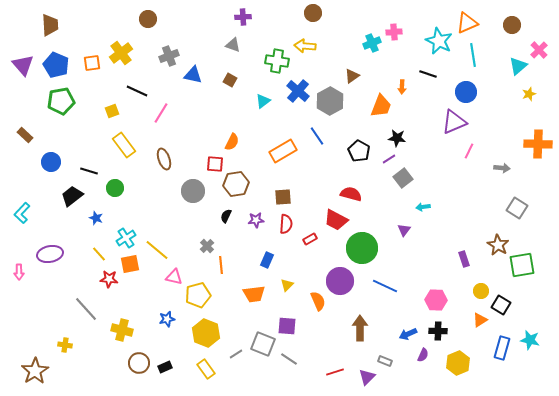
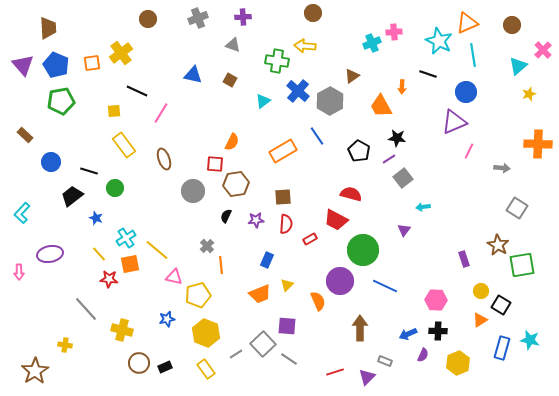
brown trapezoid at (50, 25): moved 2 px left, 3 px down
pink cross at (539, 50): moved 4 px right
gray cross at (169, 56): moved 29 px right, 38 px up
orange trapezoid at (381, 106): rotated 130 degrees clockwise
yellow square at (112, 111): moved 2 px right; rotated 16 degrees clockwise
green circle at (362, 248): moved 1 px right, 2 px down
orange trapezoid at (254, 294): moved 6 px right; rotated 15 degrees counterclockwise
gray square at (263, 344): rotated 25 degrees clockwise
